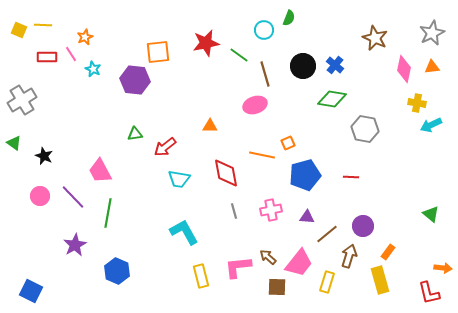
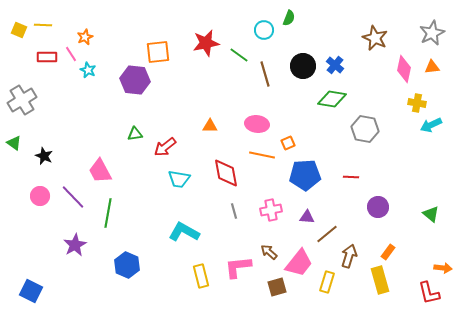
cyan star at (93, 69): moved 5 px left, 1 px down
pink ellipse at (255, 105): moved 2 px right, 19 px down; rotated 25 degrees clockwise
blue pentagon at (305, 175): rotated 12 degrees clockwise
purple circle at (363, 226): moved 15 px right, 19 px up
cyan L-shape at (184, 232): rotated 32 degrees counterclockwise
brown arrow at (268, 257): moved 1 px right, 5 px up
blue hexagon at (117, 271): moved 10 px right, 6 px up
brown square at (277, 287): rotated 18 degrees counterclockwise
